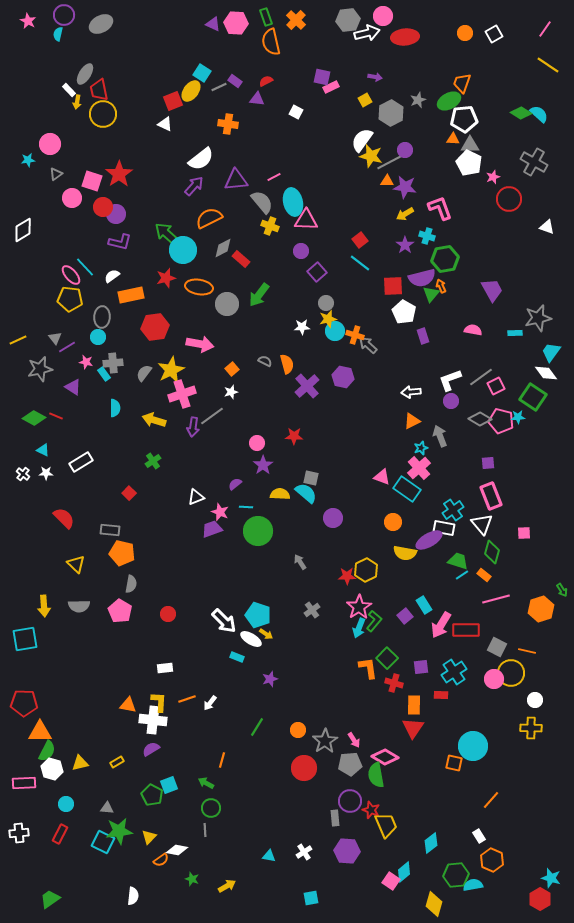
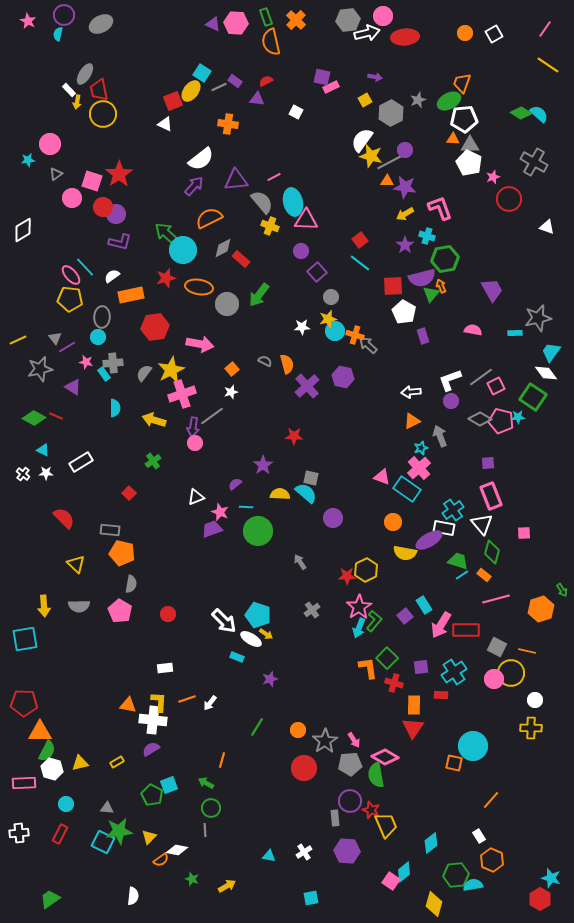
gray circle at (326, 303): moved 5 px right, 6 px up
pink circle at (257, 443): moved 62 px left
